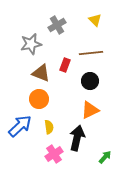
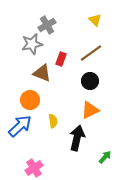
gray cross: moved 10 px left
gray star: moved 1 px right
brown line: rotated 30 degrees counterclockwise
red rectangle: moved 4 px left, 6 px up
brown triangle: moved 1 px right
orange circle: moved 9 px left, 1 px down
yellow semicircle: moved 4 px right, 6 px up
pink cross: moved 20 px left, 14 px down
